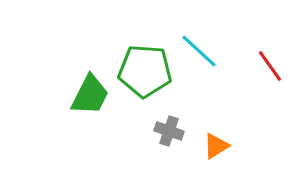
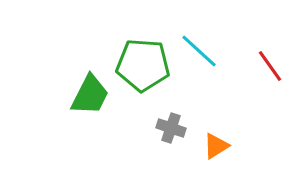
green pentagon: moved 2 px left, 6 px up
gray cross: moved 2 px right, 3 px up
